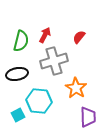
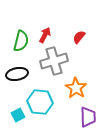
cyan hexagon: moved 1 px right, 1 px down
